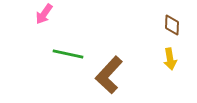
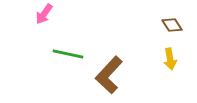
brown diamond: rotated 35 degrees counterclockwise
